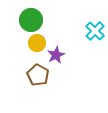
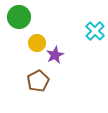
green circle: moved 12 px left, 3 px up
purple star: moved 1 px left
brown pentagon: moved 6 px down; rotated 15 degrees clockwise
